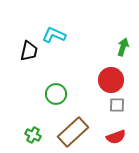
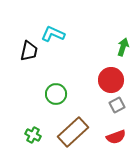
cyan L-shape: moved 1 px left, 1 px up
gray square: rotated 28 degrees counterclockwise
